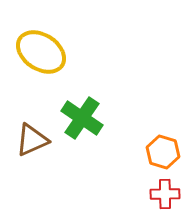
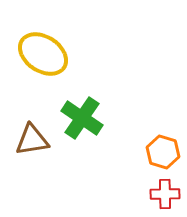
yellow ellipse: moved 2 px right, 2 px down
brown triangle: rotated 15 degrees clockwise
